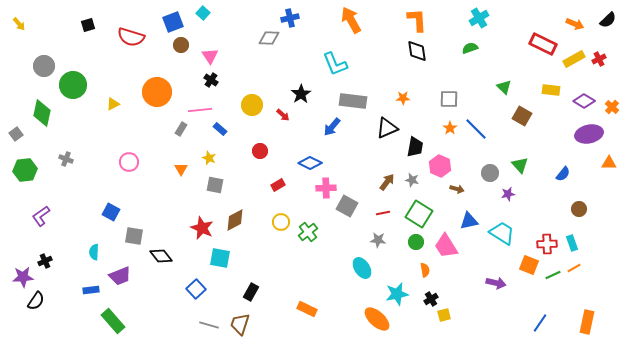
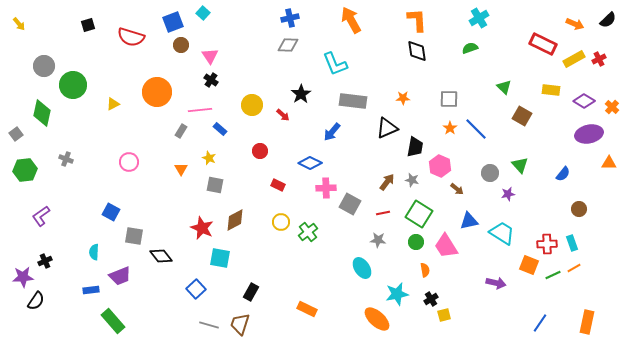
gray diamond at (269, 38): moved 19 px right, 7 px down
blue arrow at (332, 127): moved 5 px down
gray rectangle at (181, 129): moved 2 px down
red rectangle at (278, 185): rotated 56 degrees clockwise
brown arrow at (457, 189): rotated 24 degrees clockwise
gray square at (347, 206): moved 3 px right, 2 px up
